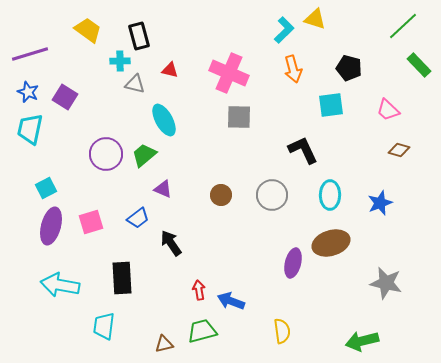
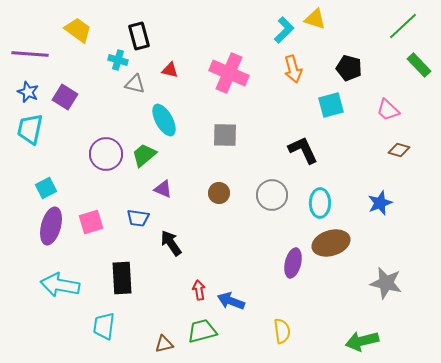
yellow trapezoid at (88, 30): moved 10 px left
purple line at (30, 54): rotated 21 degrees clockwise
cyan cross at (120, 61): moved 2 px left, 1 px up; rotated 18 degrees clockwise
cyan square at (331, 105): rotated 8 degrees counterclockwise
gray square at (239, 117): moved 14 px left, 18 px down
brown circle at (221, 195): moved 2 px left, 2 px up
cyan ellipse at (330, 195): moved 10 px left, 8 px down
blue trapezoid at (138, 218): rotated 45 degrees clockwise
